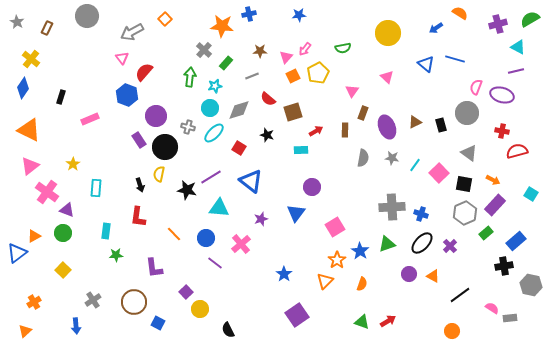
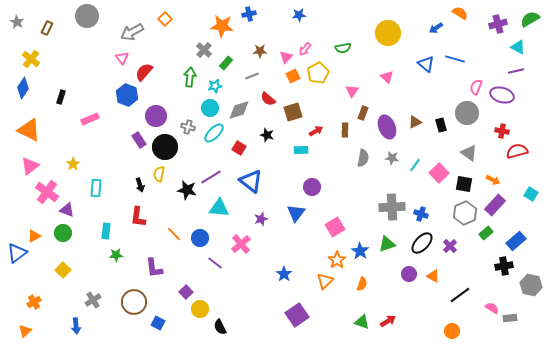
blue circle at (206, 238): moved 6 px left
black semicircle at (228, 330): moved 8 px left, 3 px up
